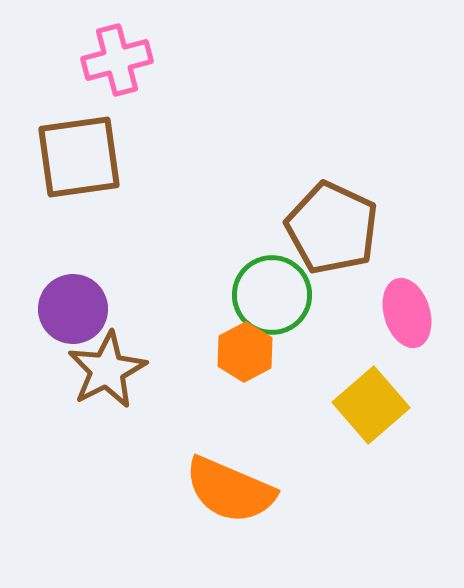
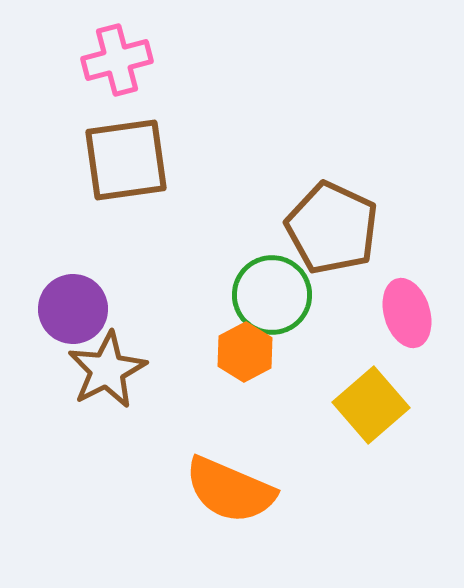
brown square: moved 47 px right, 3 px down
